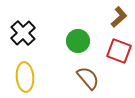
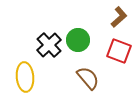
black cross: moved 26 px right, 12 px down
green circle: moved 1 px up
